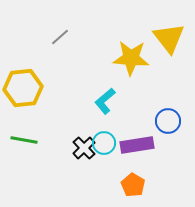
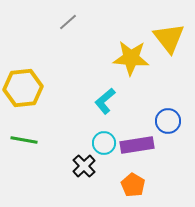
gray line: moved 8 px right, 15 px up
black cross: moved 18 px down
